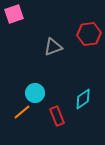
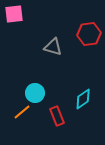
pink square: rotated 12 degrees clockwise
gray triangle: rotated 36 degrees clockwise
